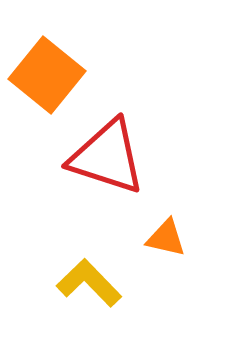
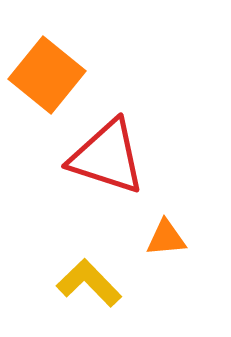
orange triangle: rotated 18 degrees counterclockwise
